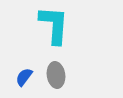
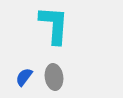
gray ellipse: moved 2 px left, 2 px down
